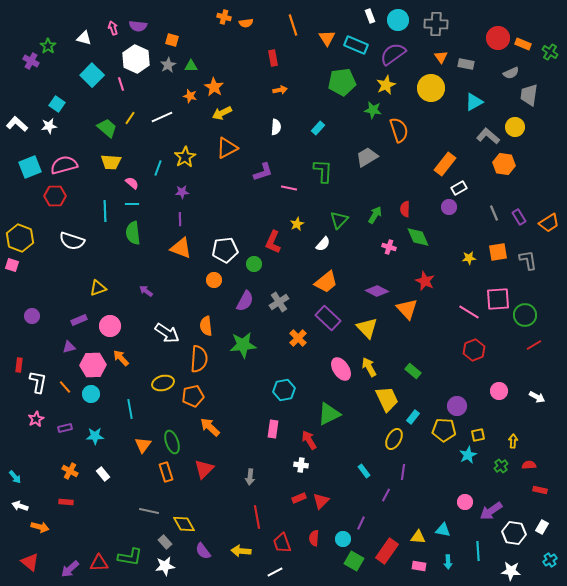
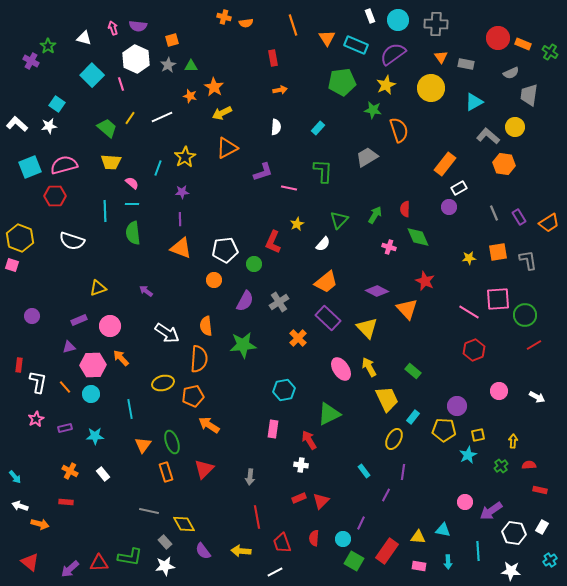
orange square at (172, 40): rotated 32 degrees counterclockwise
orange arrow at (210, 427): moved 1 px left, 2 px up; rotated 10 degrees counterclockwise
orange arrow at (40, 527): moved 3 px up
